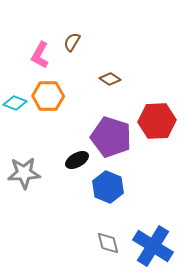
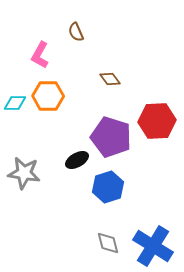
brown semicircle: moved 4 px right, 10 px up; rotated 54 degrees counterclockwise
brown diamond: rotated 20 degrees clockwise
cyan diamond: rotated 20 degrees counterclockwise
gray star: rotated 12 degrees clockwise
blue hexagon: rotated 20 degrees clockwise
